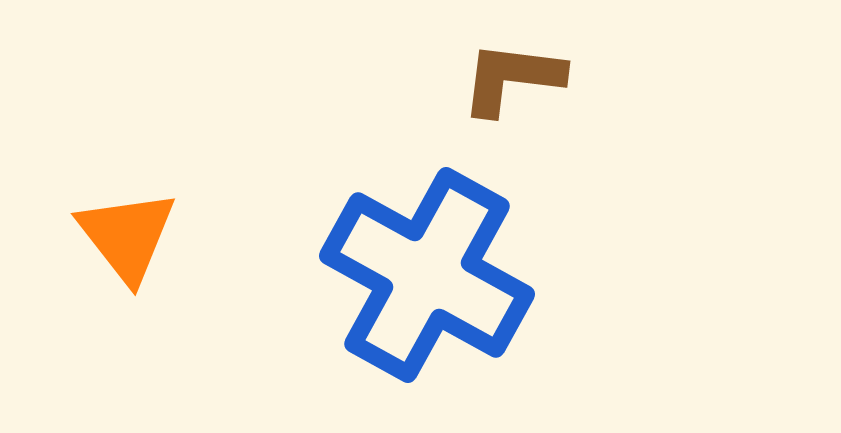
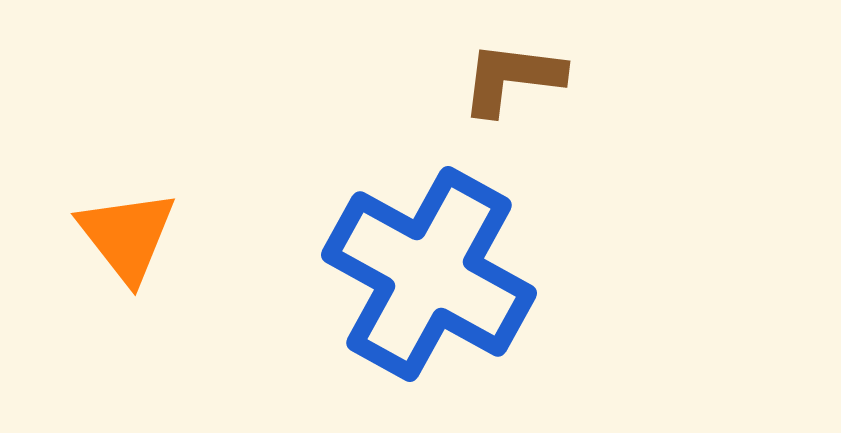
blue cross: moved 2 px right, 1 px up
